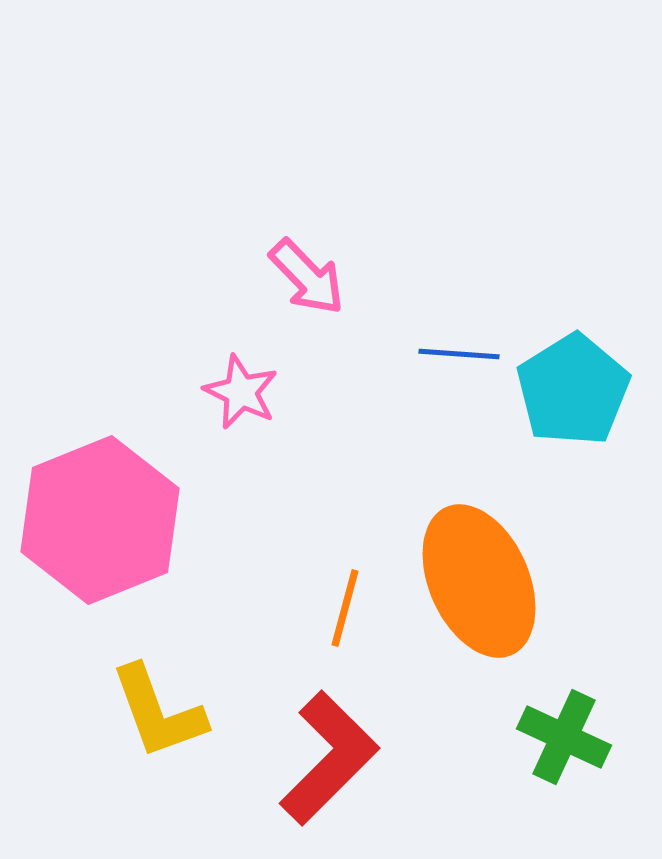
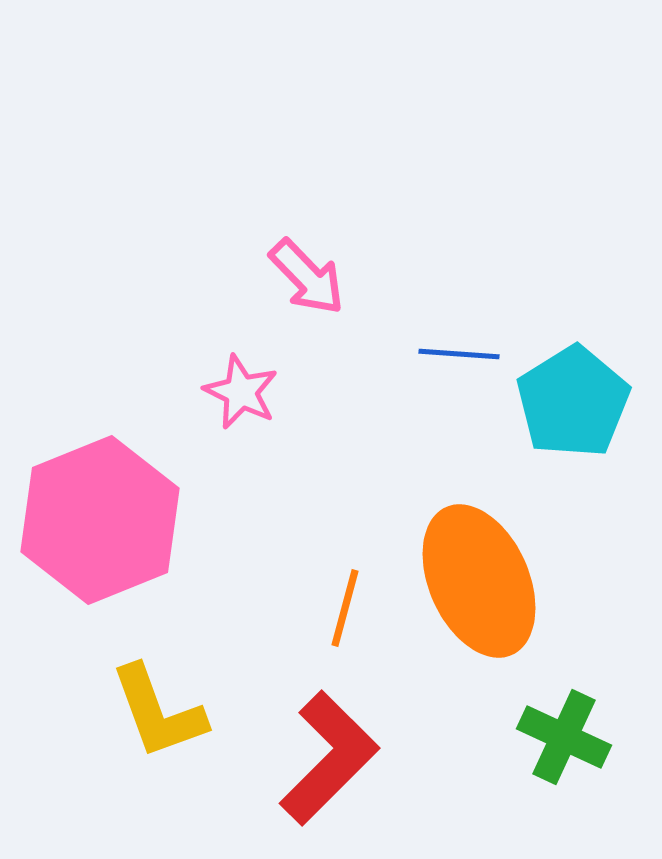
cyan pentagon: moved 12 px down
